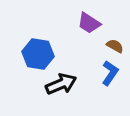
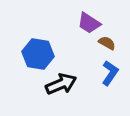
brown semicircle: moved 8 px left, 3 px up
